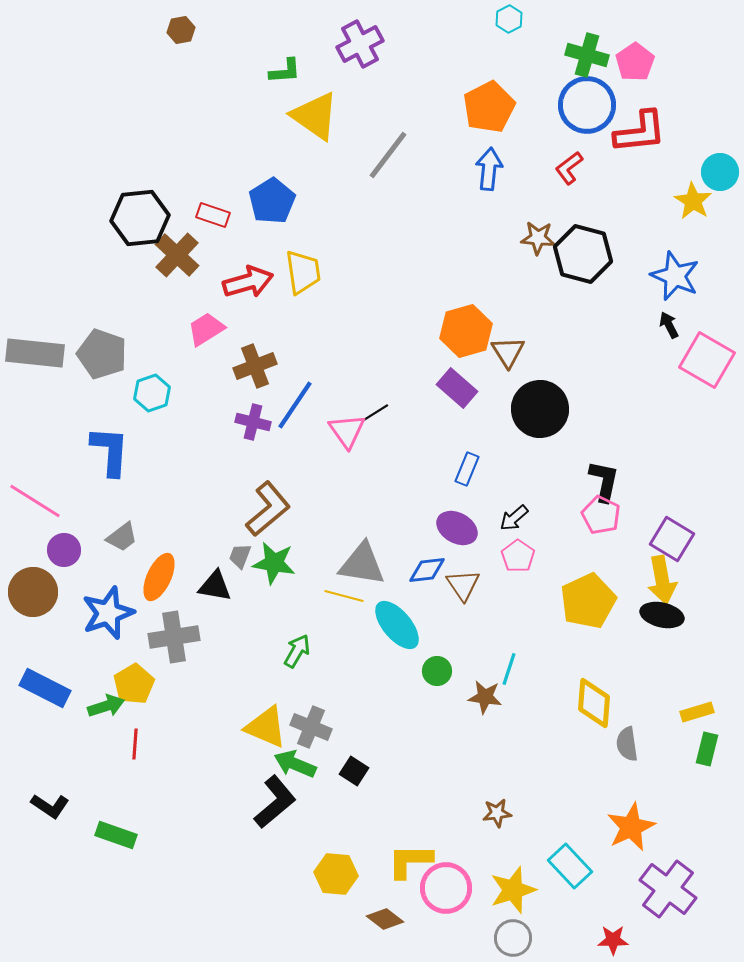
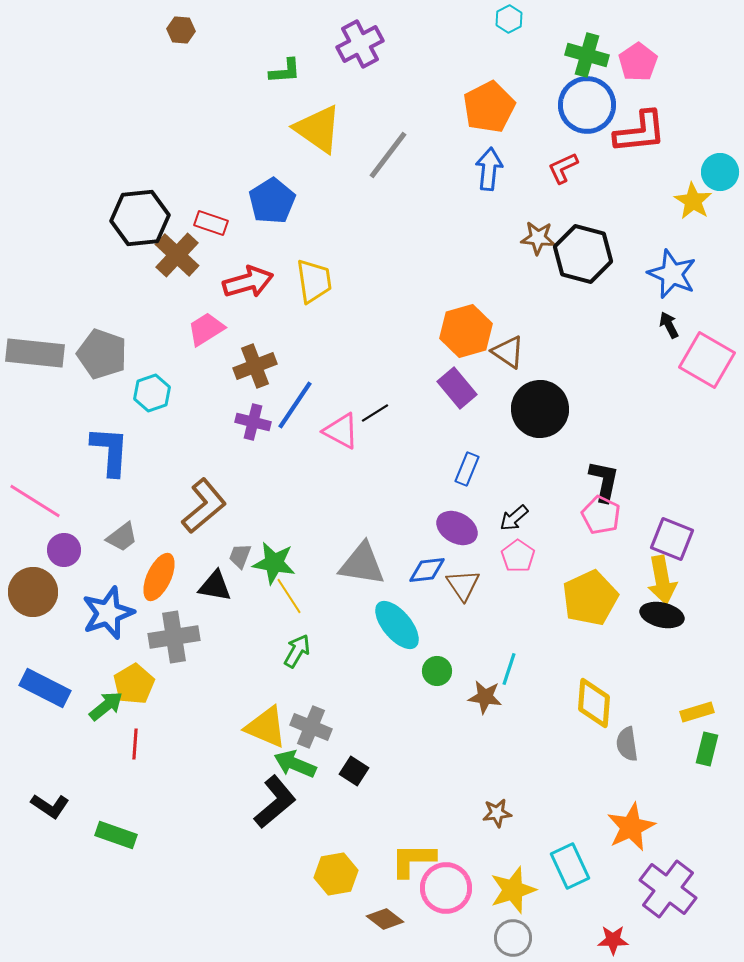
brown hexagon at (181, 30): rotated 16 degrees clockwise
pink pentagon at (635, 62): moved 3 px right
yellow triangle at (315, 116): moved 3 px right, 13 px down
red L-shape at (569, 168): moved 6 px left; rotated 12 degrees clockwise
red rectangle at (213, 215): moved 2 px left, 8 px down
yellow trapezoid at (303, 272): moved 11 px right, 9 px down
blue star at (675, 276): moved 3 px left, 2 px up
brown triangle at (508, 352): rotated 24 degrees counterclockwise
purple rectangle at (457, 388): rotated 9 degrees clockwise
pink triangle at (347, 431): moved 6 px left; rotated 27 degrees counterclockwise
brown L-shape at (268, 509): moved 64 px left, 3 px up
purple square at (672, 539): rotated 9 degrees counterclockwise
yellow line at (344, 596): moved 55 px left; rotated 42 degrees clockwise
yellow pentagon at (588, 601): moved 2 px right, 3 px up
green arrow at (106, 706): rotated 21 degrees counterclockwise
yellow L-shape at (410, 861): moved 3 px right, 1 px up
cyan rectangle at (570, 866): rotated 18 degrees clockwise
yellow hexagon at (336, 874): rotated 15 degrees counterclockwise
